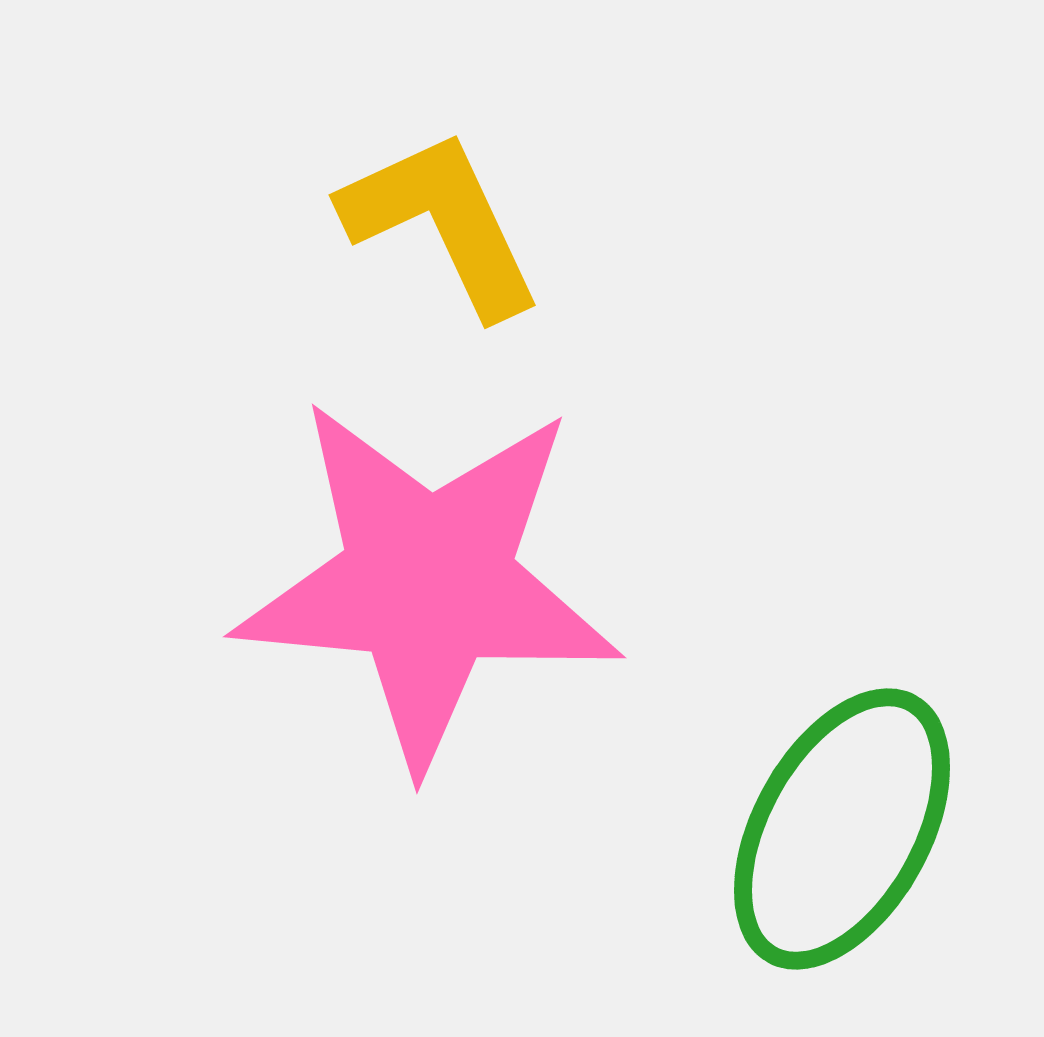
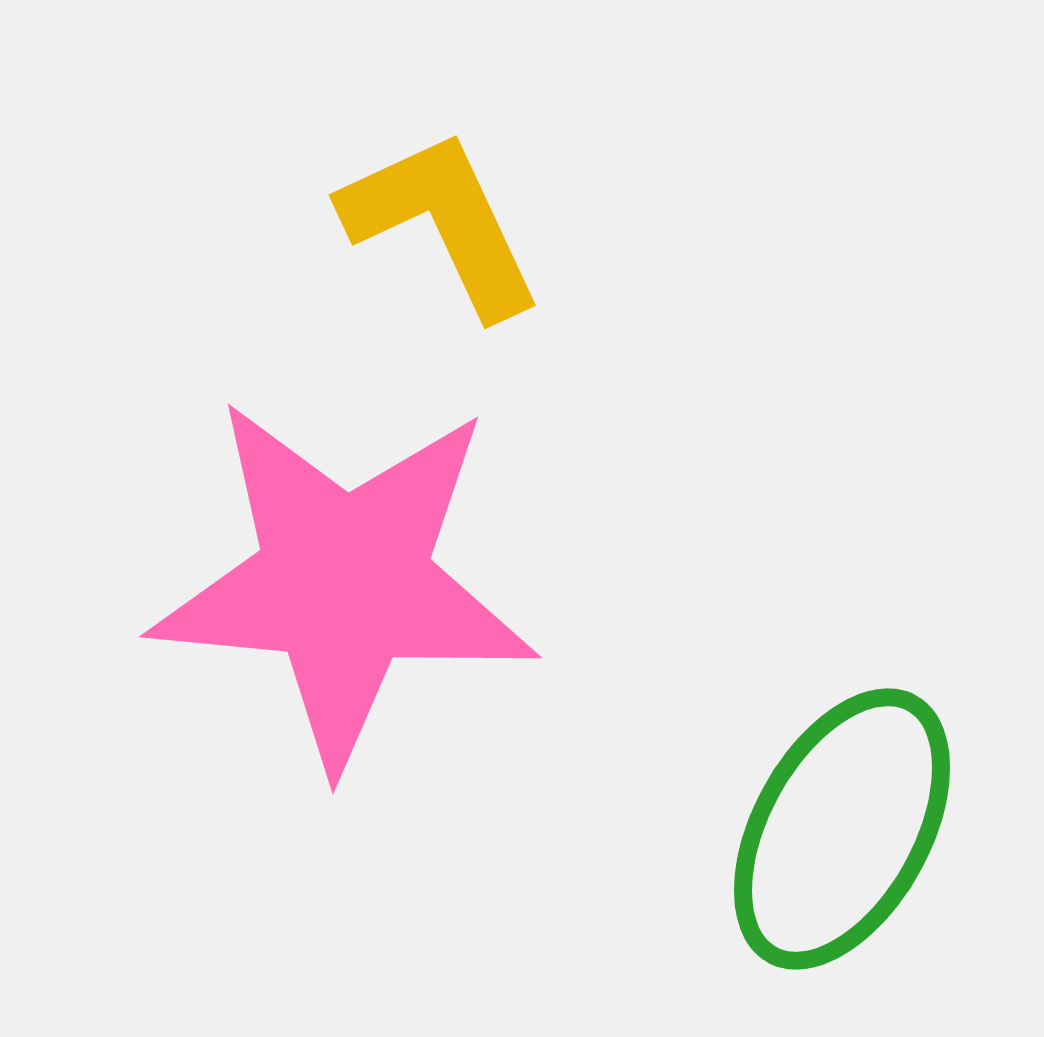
pink star: moved 84 px left
